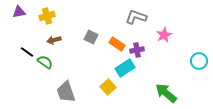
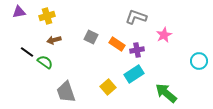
cyan rectangle: moved 9 px right, 6 px down
